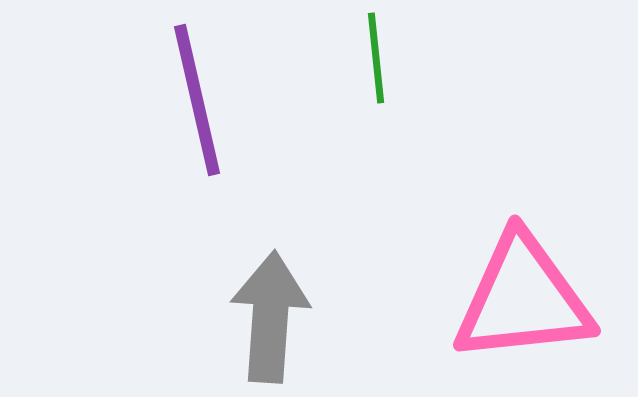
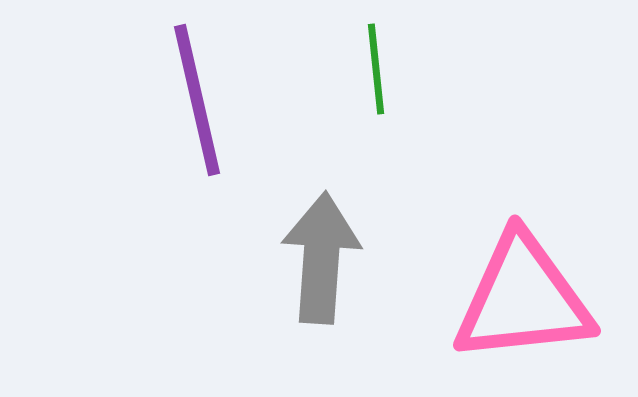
green line: moved 11 px down
gray arrow: moved 51 px right, 59 px up
